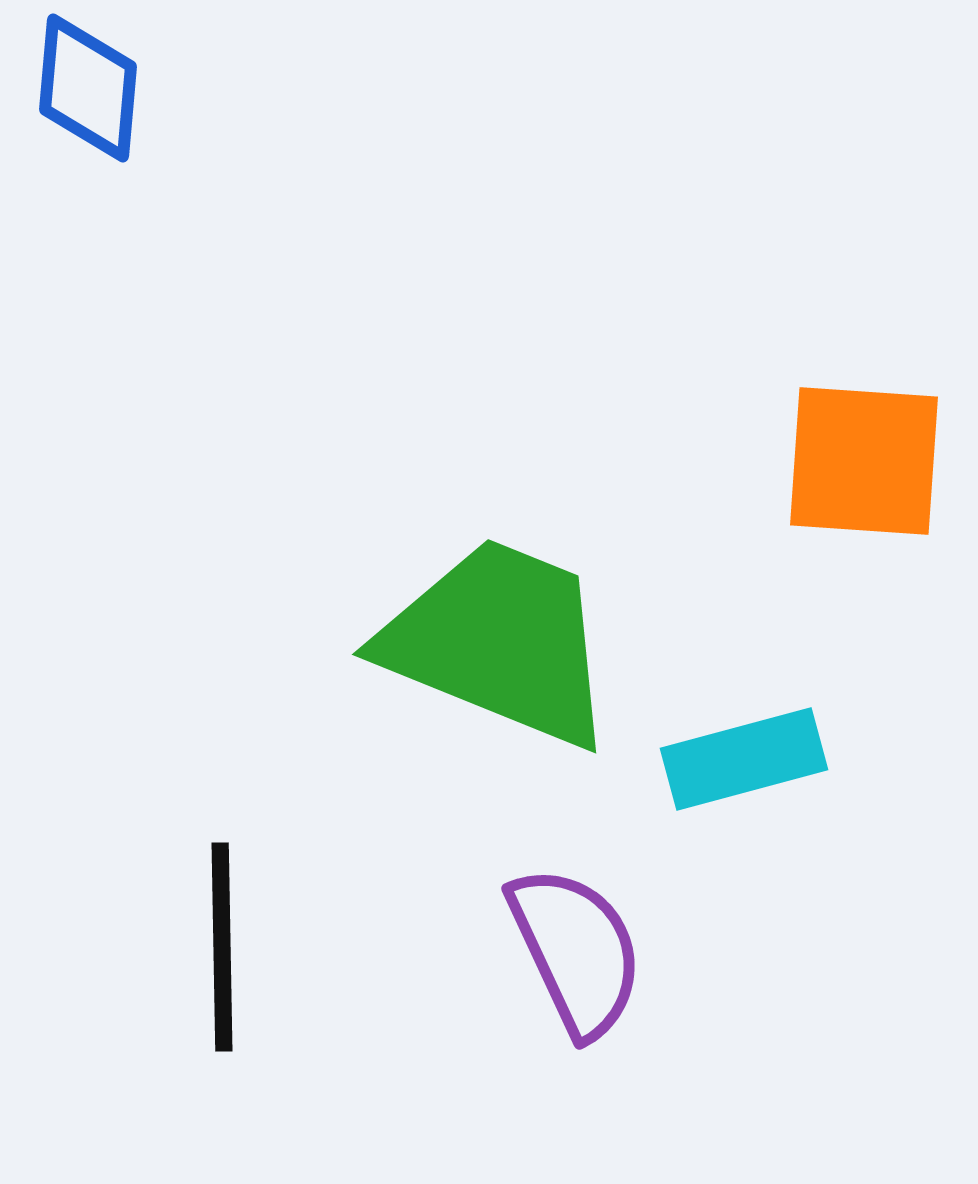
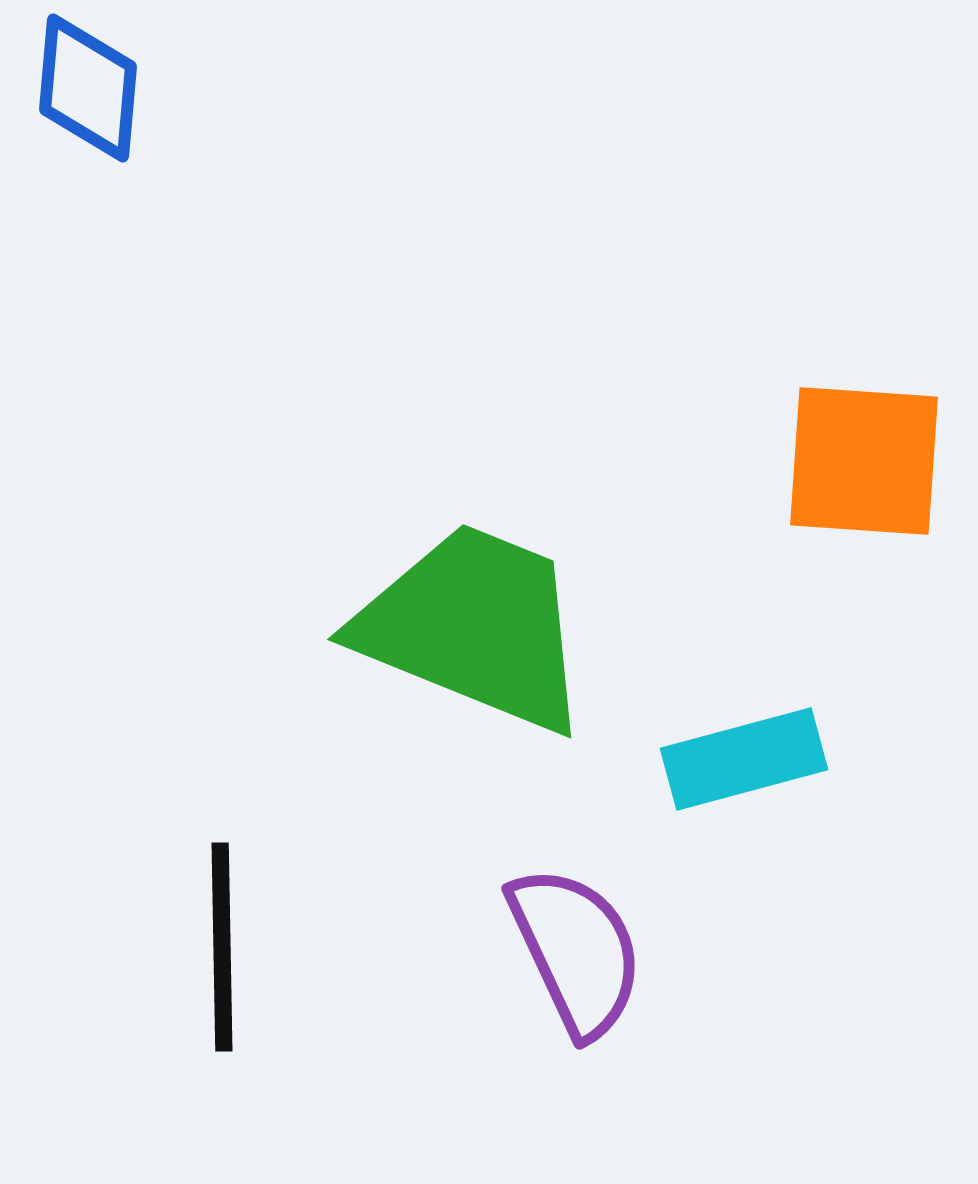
green trapezoid: moved 25 px left, 15 px up
